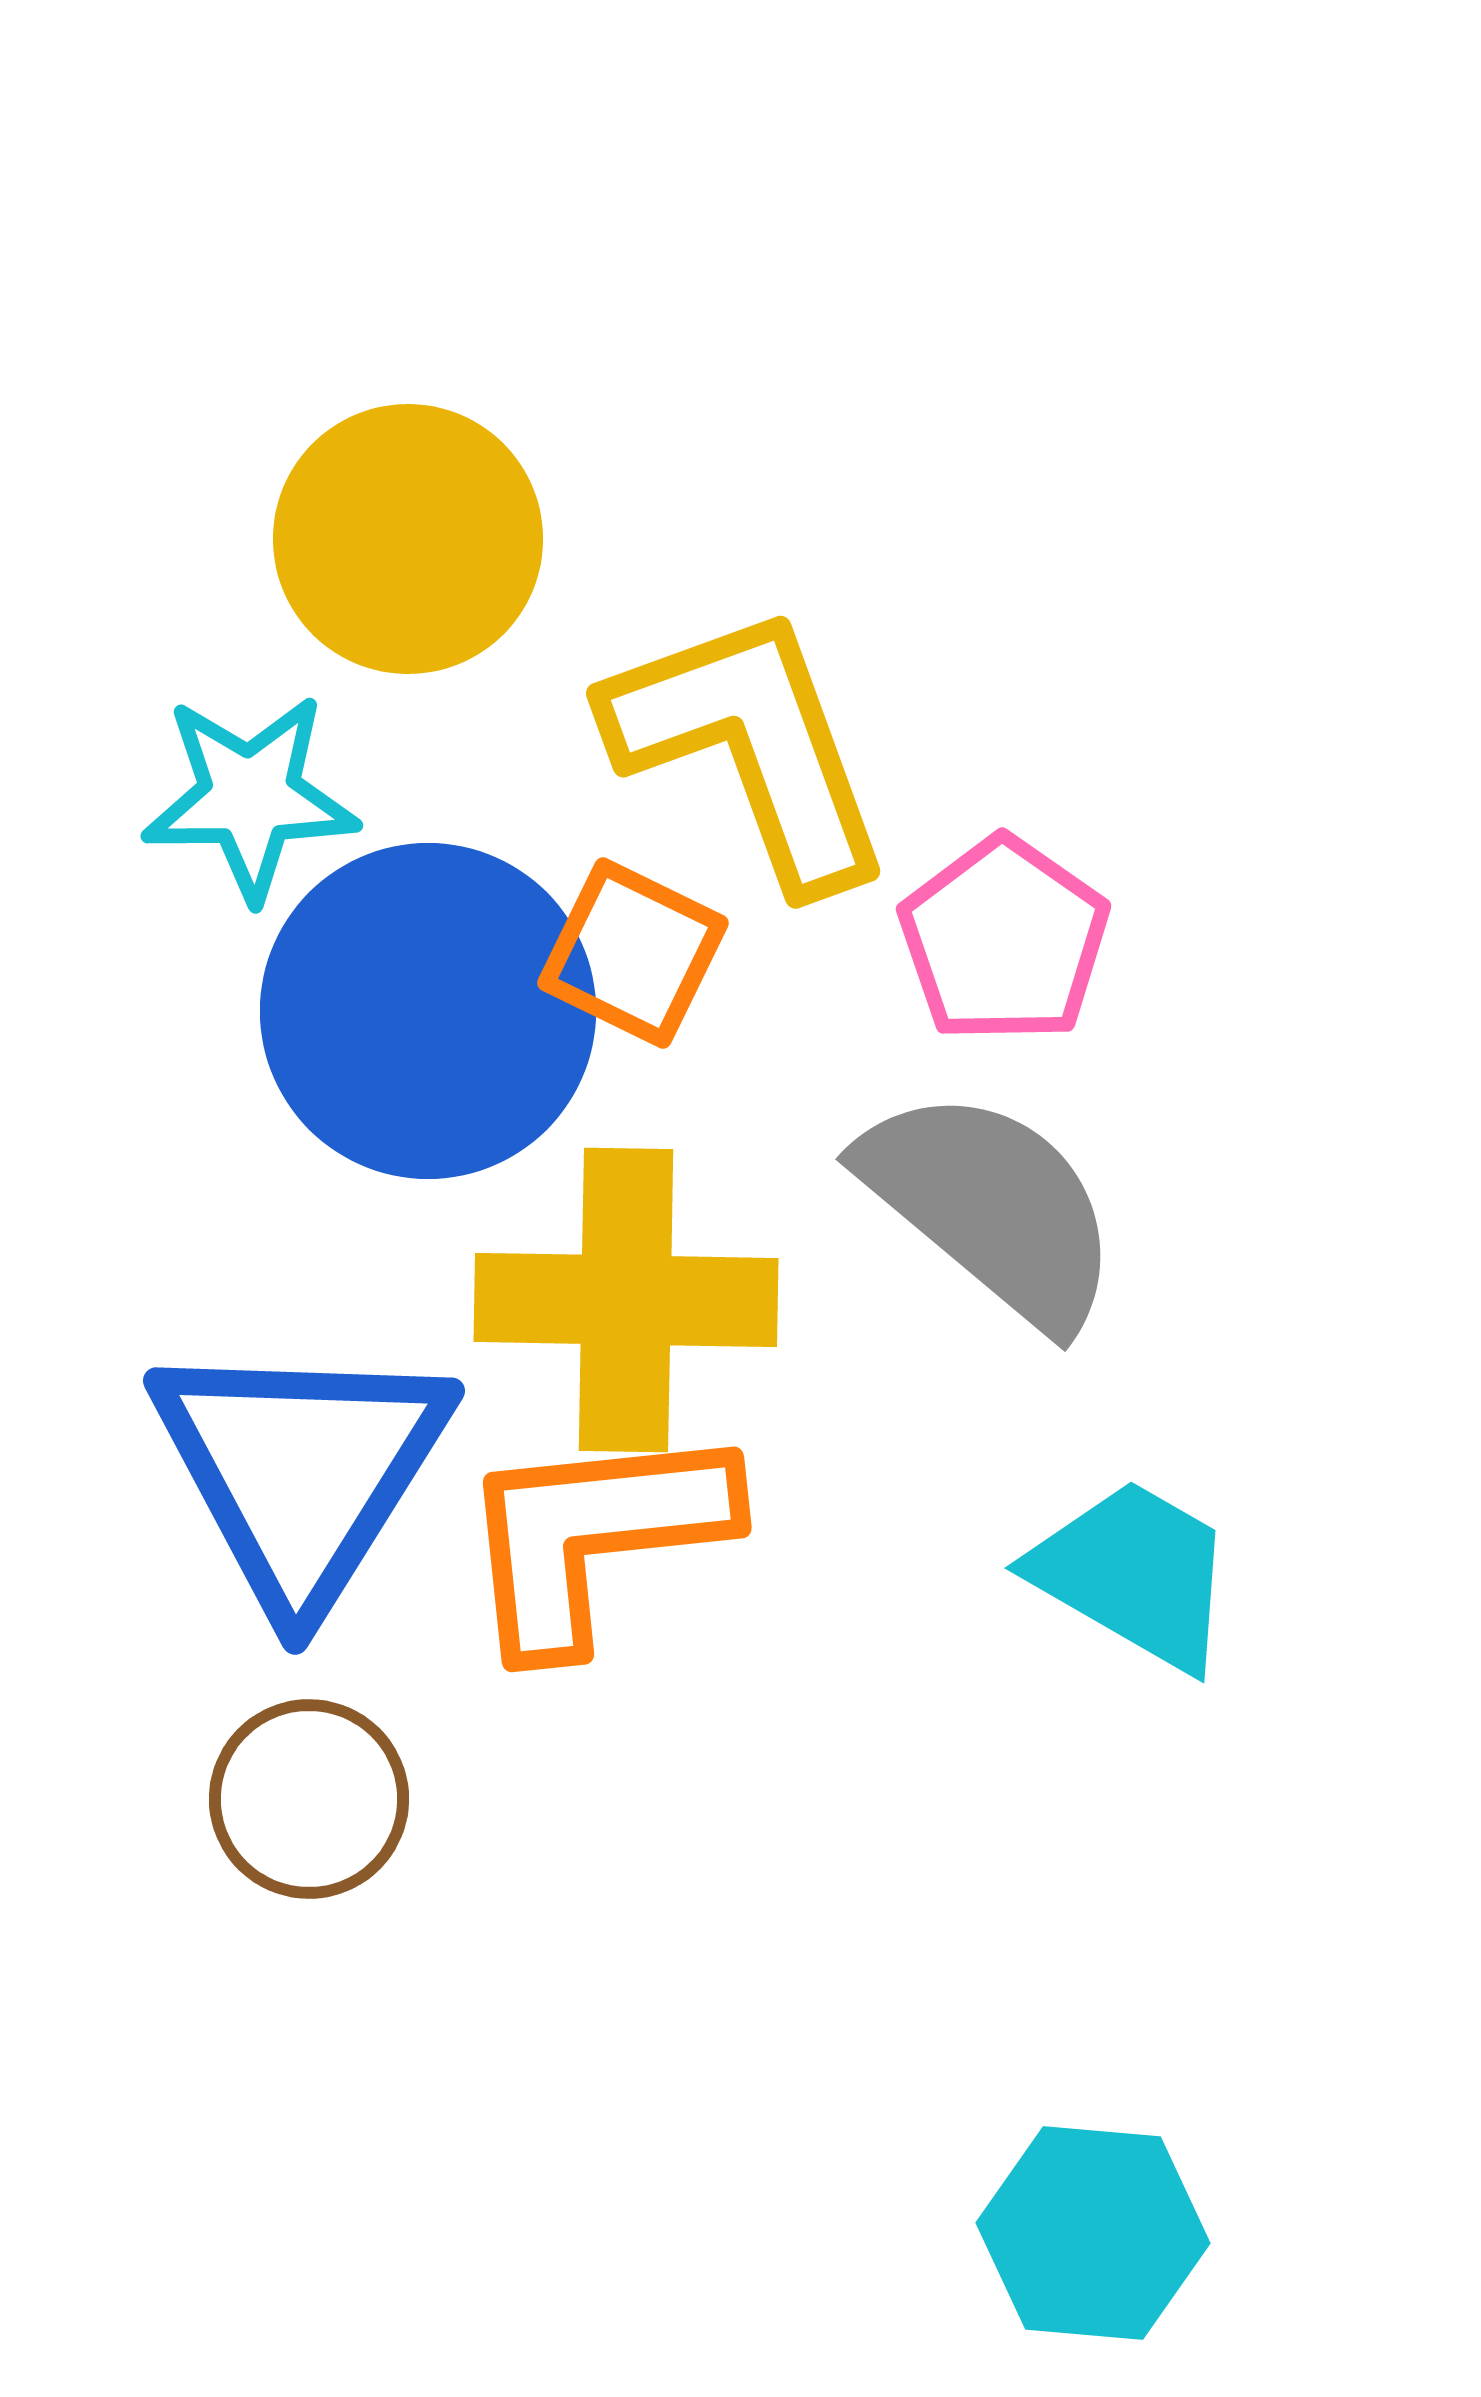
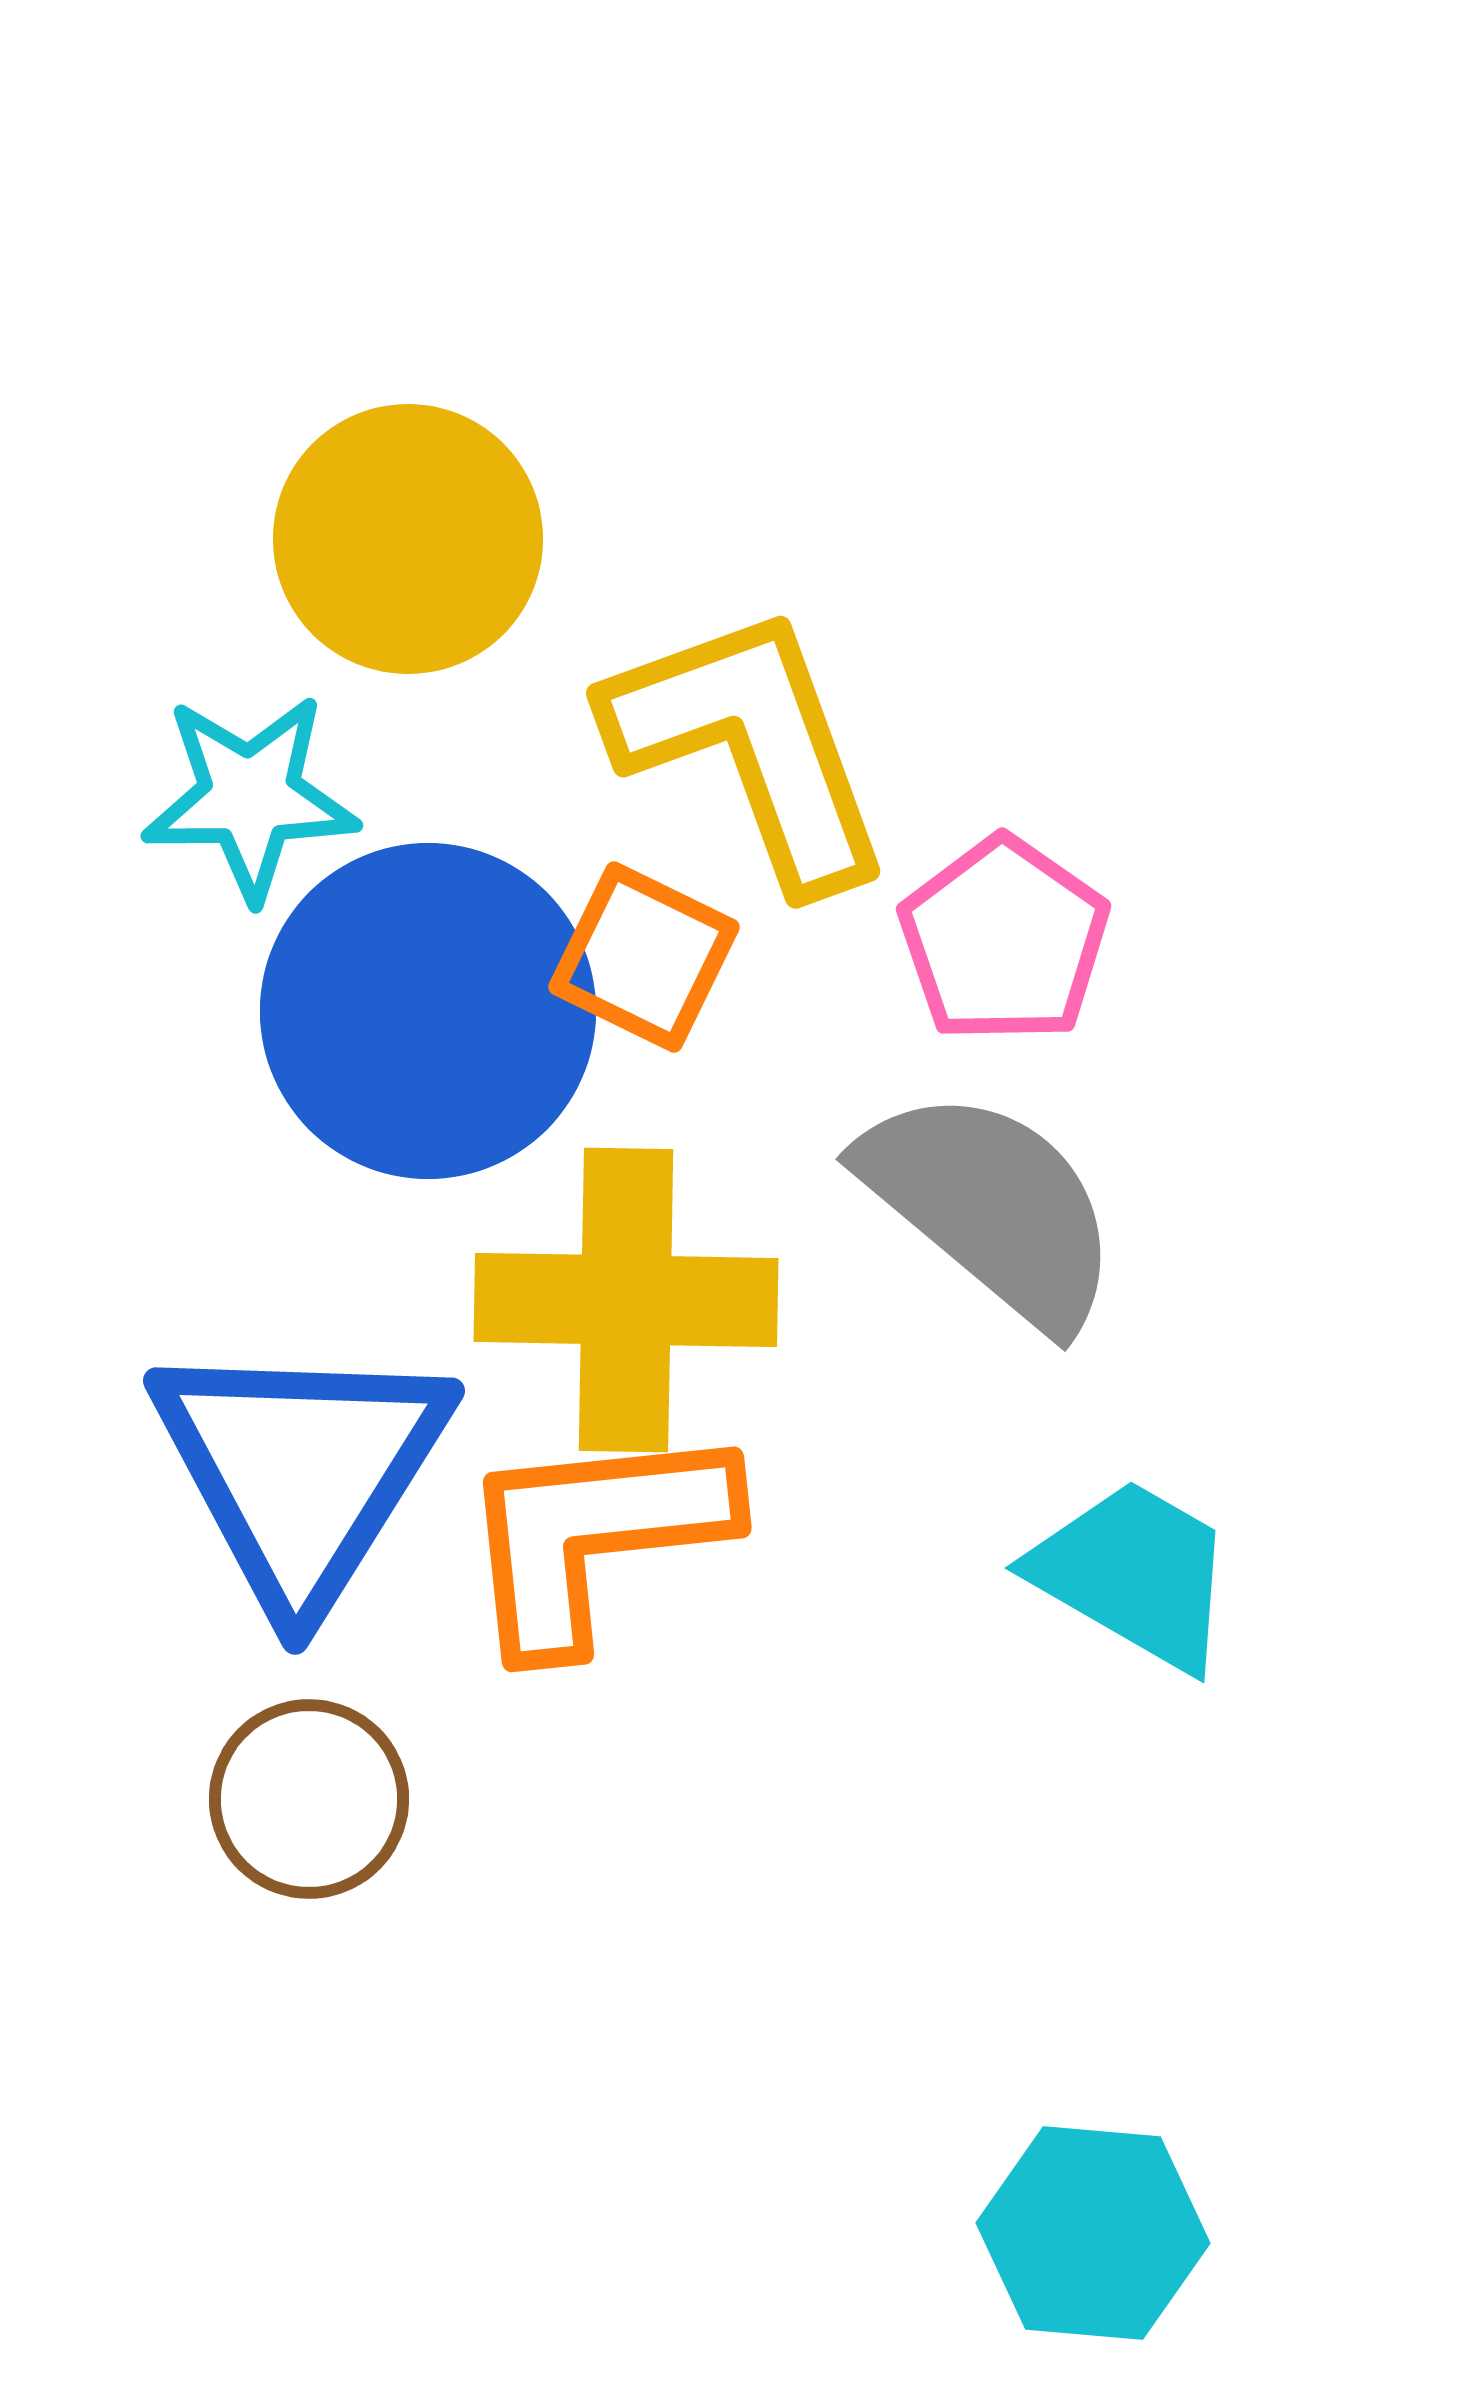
orange square: moved 11 px right, 4 px down
